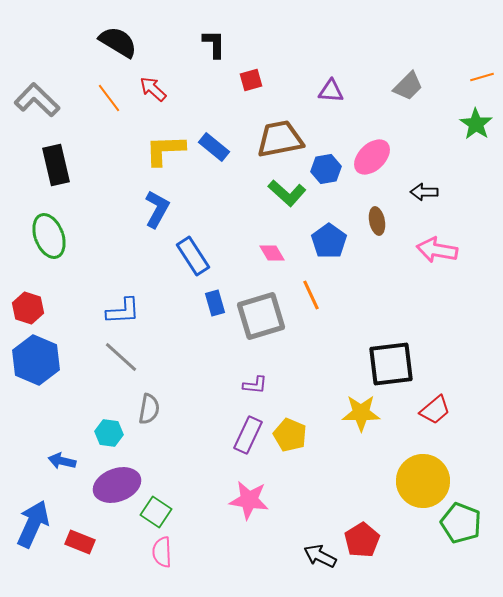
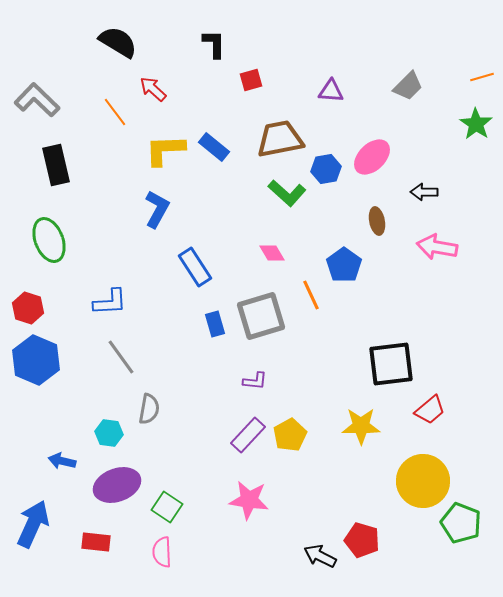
orange line at (109, 98): moved 6 px right, 14 px down
green ellipse at (49, 236): moved 4 px down
blue pentagon at (329, 241): moved 15 px right, 24 px down
pink arrow at (437, 250): moved 3 px up
blue rectangle at (193, 256): moved 2 px right, 11 px down
blue rectangle at (215, 303): moved 21 px down
blue L-shape at (123, 311): moved 13 px left, 9 px up
gray line at (121, 357): rotated 12 degrees clockwise
purple L-shape at (255, 385): moved 4 px up
red trapezoid at (435, 410): moved 5 px left
yellow star at (361, 413): moved 13 px down
purple rectangle at (248, 435): rotated 18 degrees clockwise
yellow pentagon at (290, 435): rotated 20 degrees clockwise
green square at (156, 512): moved 11 px right, 5 px up
red pentagon at (362, 540): rotated 24 degrees counterclockwise
red rectangle at (80, 542): moved 16 px right; rotated 16 degrees counterclockwise
